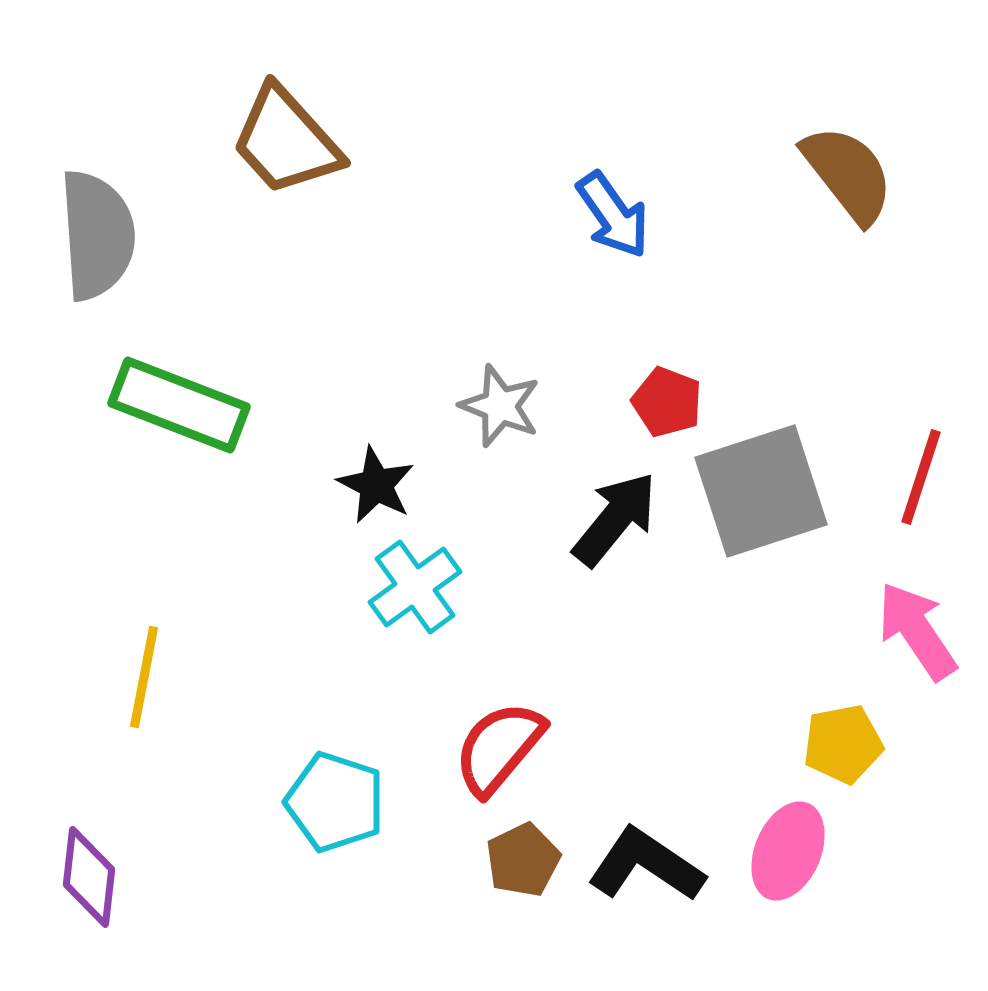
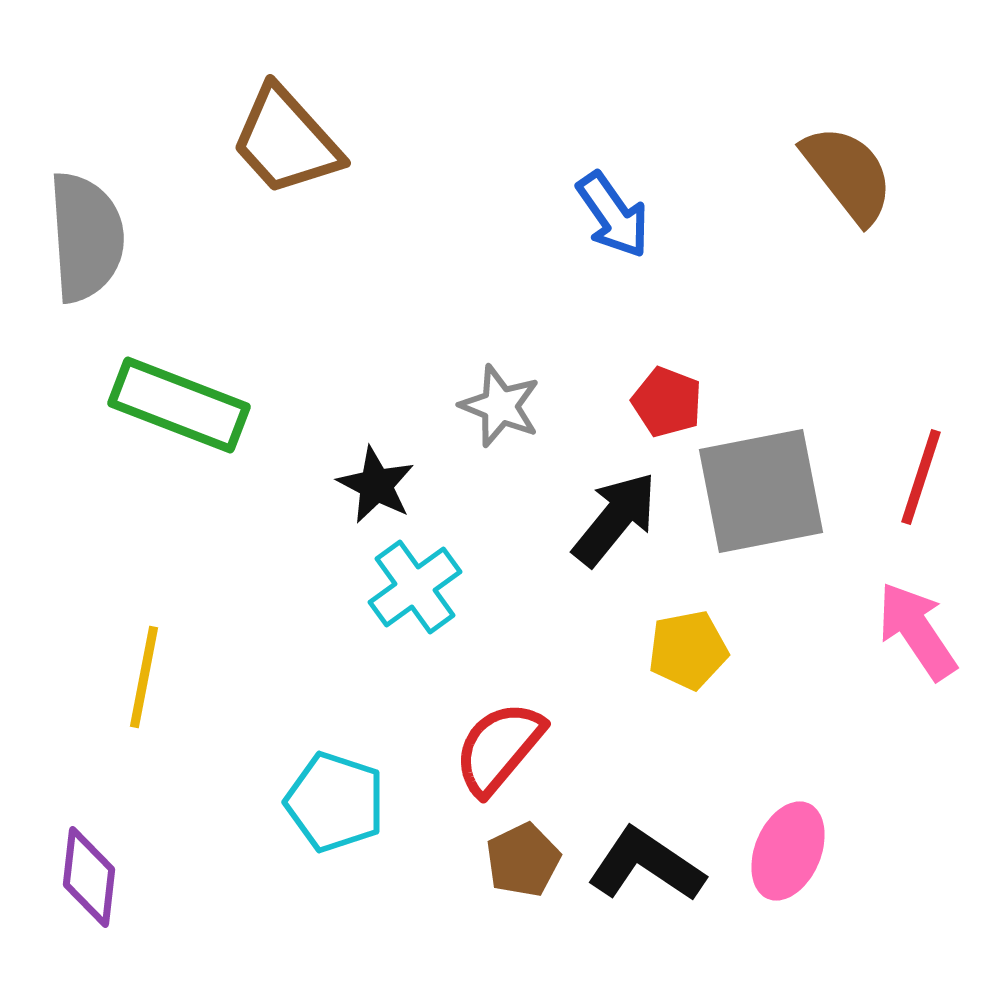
gray semicircle: moved 11 px left, 2 px down
gray square: rotated 7 degrees clockwise
yellow pentagon: moved 155 px left, 94 px up
